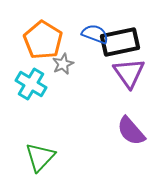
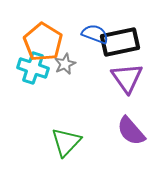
orange pentagon: moved 2 px down
gray star: moved 2 px right
purple triangle: moved 2 px left, 5 px down
cyan cross: moved 2 px right, 16 px up; rotated 12 degrees counterclockwise
green triangle: moved 26 px right, 15 px up
